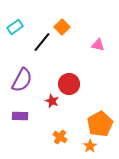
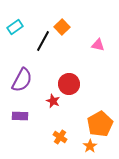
black line: moved 1 px right, 1 px up; rotated 10 degrees counterclockwise
red star: moved 1 px right
